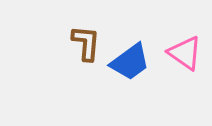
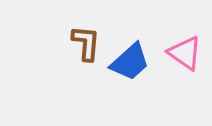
blue trapezoid: rotated 6 degrees counterclockwise
